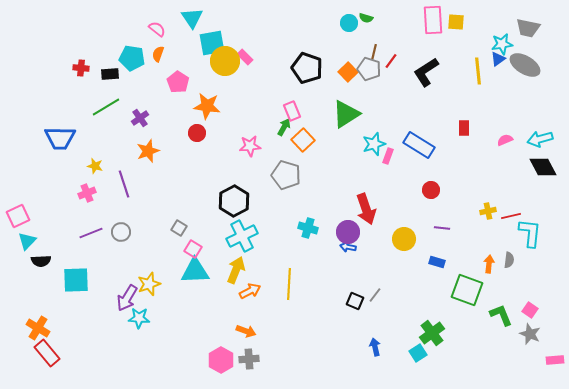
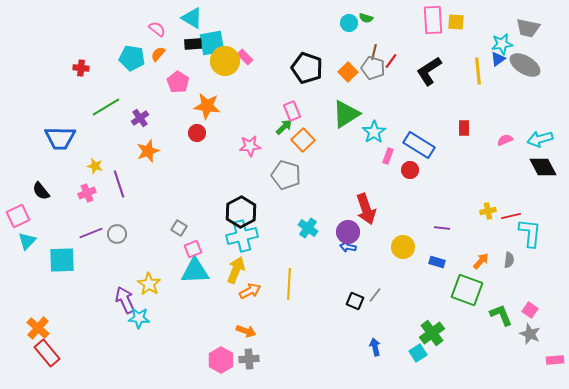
cyan triangle at (192, 18): rotated 25 degrees counterclockwise
orange semicircle at (158, 54): rotated 21 degrees clockwise
gray pentagon at (369, 69): moved 4 px right, 1 px up
black L-shape at (426, 72): moved 3 px right, 1 px up
black rectangle at (110, 74): moved 83 px right, 30 px up
green arrow at (284, 127): rotated 18 degrees clockwise
cyan star at (374, 144): moved 12 px up; rotated 15 degrees counterclockwise
purple line at (124, 184): moved 5 px left
red circle at (431, 190): moved 21 px left, 20 px up
black hexagon at (234, 201): moved 7 px right, 11 px down
cyan cross at (308, 228): rotated 18 degrees clockwise
gray circle at (121, 232): moved 4 px left, 2 px down
cyan cross at (242, 236): rotated 12 degrees clockwise
yellow circle at (404, 239): moved 1 px left, 8 px down
pink square at (193, 249): rotated 36 degrees clockwise
black semicircle at (41, 261): moved 70 px up; rotated 54 degrees clockwise
orange arrow at (489, 264): moved 8 px left, 3 px up; rotated 36 degrees clockwise
cyan square at (76, 280): moved 14 px left, 20 px up
yellow star at (149, 284): rotated 20 degrees counterclockwise
purple arrow at (127, 298): moved 2 px left, 2 px down; rotated 124 degrees clockwise
orange cross at (38, 328): rotated 10 degrees clockwise
